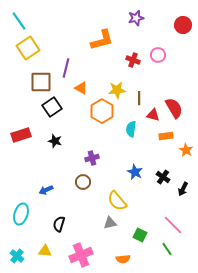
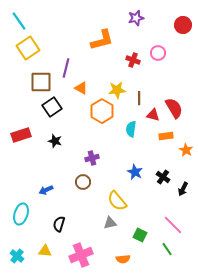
pink circle: moved 2 px up
